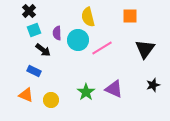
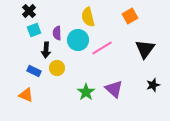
orange square: rotated 28 degrees counterclockwise
black arrow: moved 3 px right; rotated 56 degrees clockwise
purple triangle: rotated 18 degrees clockwise
yellow circle: moved 6 px right, 32 px up
